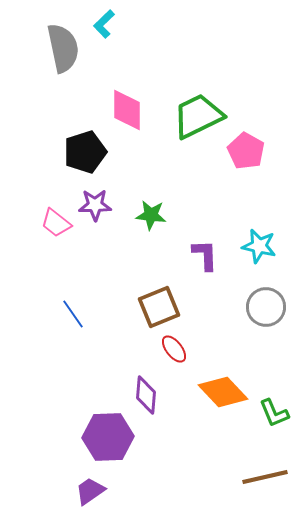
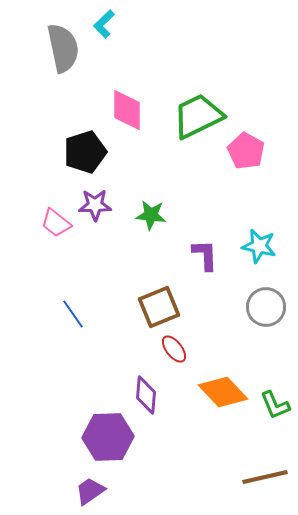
green L-shape: moved 1 px right, 8 px up
